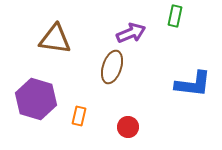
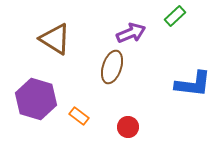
green rectangle: rotated 35 degrees clockwise
brown triangle: rotated 24 degrees clockwise
orange rectangle: rotated 66 degrees counterclockwise
